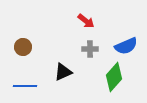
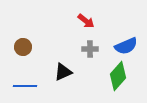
green diamond: moved 4 px right, 1 px up
